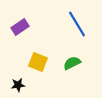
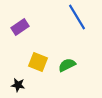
blue line: moved 7 px up
green semicircle: moved 5 px left, 2 px down
black star: rotated 16 degrees clockwise
